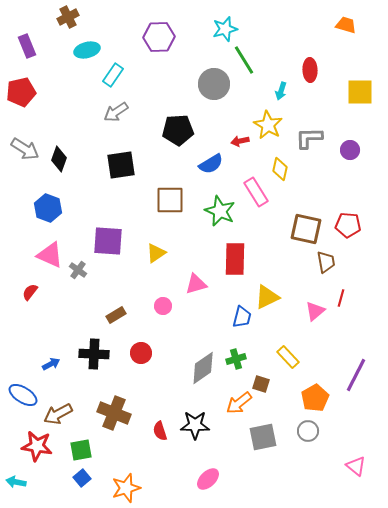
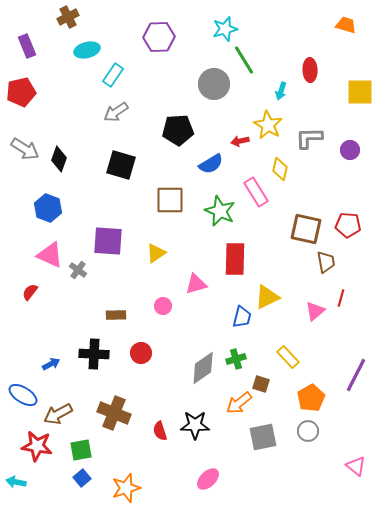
black square at (121, 165): rotated 24 degrees clockwise
brown rectangle at (116, 315): rotated 30 degrees clockwise
orange pentagon at (315, 398): moved 4 px left
